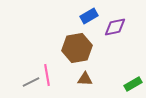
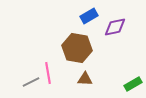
brown hexagon: rotated 20 degrees clockwise
pink line: moved 1 px right, 2 px up
